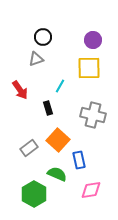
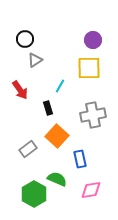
black circle: moved 18 px left, 2 px down
gray triangle: moved 1 px left, 1 px down; rotated 14 degrees counterclockwise
gray cross: rotated 25 degrees counterclockwise
orange square: moved 1 px left, 4 px up
gray rectangle: moved 1 px left, 1 px down
blue rectangle: moved 1 px right, 1 px up
green semicircle: moved 5 px down
